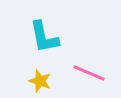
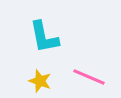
pink line: moved 4 px down
